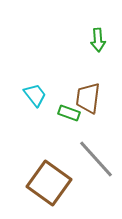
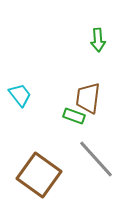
cyan trapezoid: moved 15 px left
green rectangle: moved 5 px right, 3 px down
brown square: moved 10 px left, 8 px up
